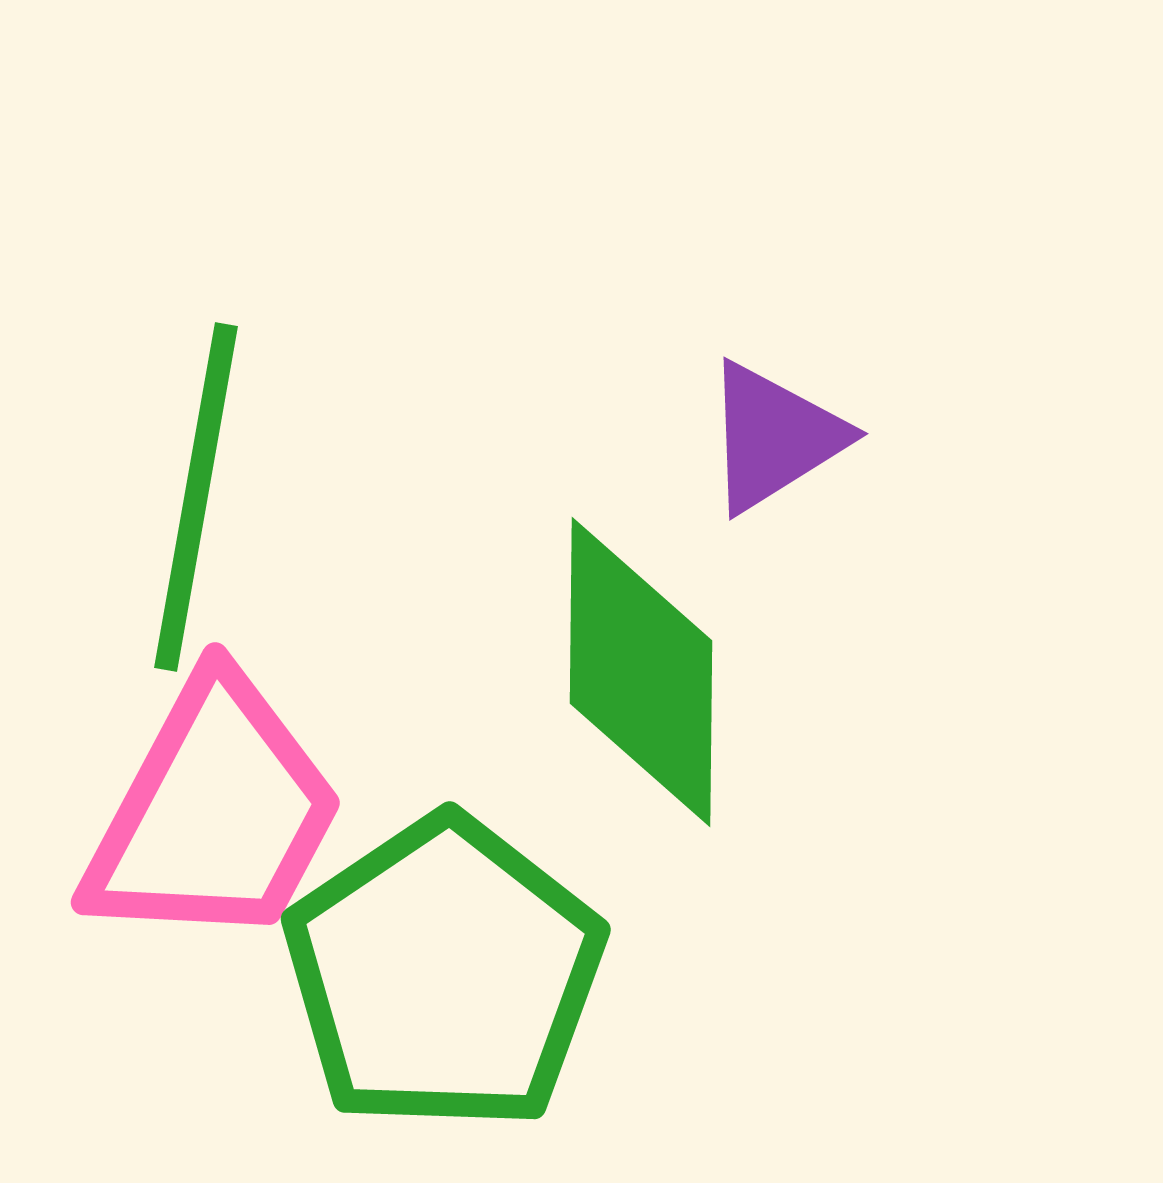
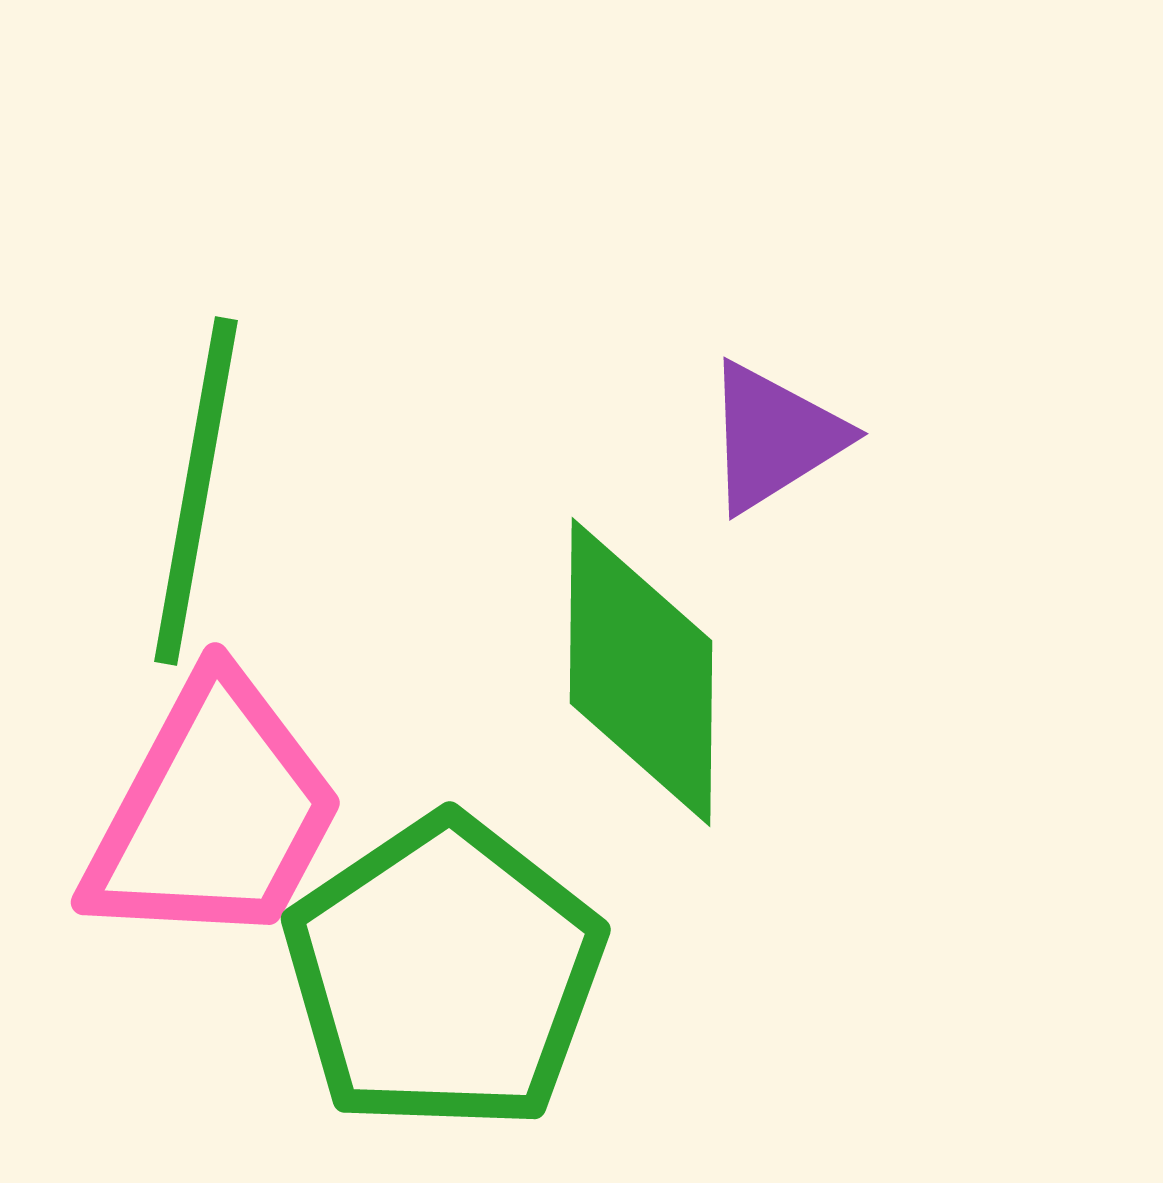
green line: moved 6 px up
